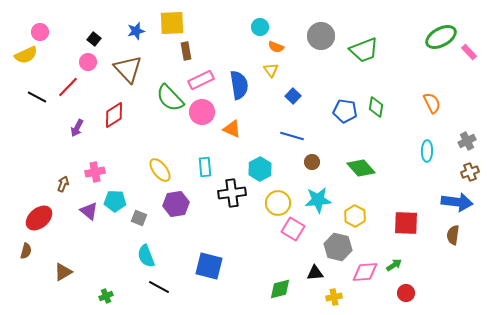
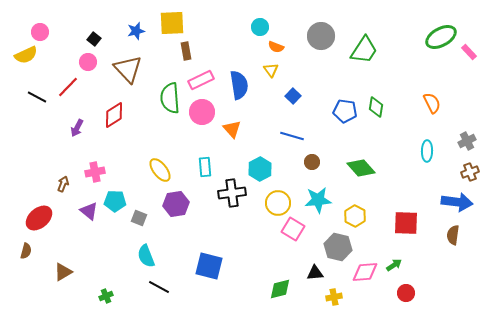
green trapezoid at (364, 50): rotated 36 degrees counterclockwise
green semicircle at (170, 98): rotated 40 degrees clockwise
orange triangle at (232, 129): rotated 24 degrees clockwise
